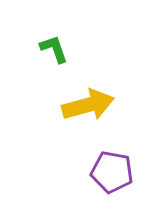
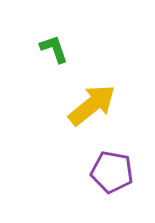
yellow arrow: moved 4 px right; rotated 24 degrees counterclockwise
